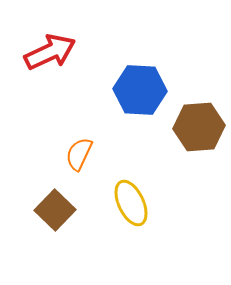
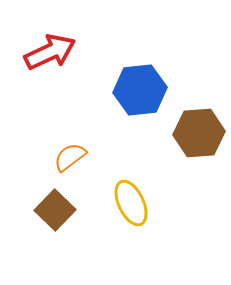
blue hexagon: rotated 9 degrees counterclockwise
brown hexagon: moved 6 px down
orange semicircle: moved 9 px left, 3 px down; rotated 28 degrees clockwise
